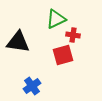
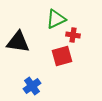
red square: moved 1 px left, 1 px down
